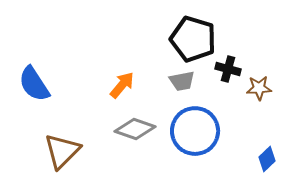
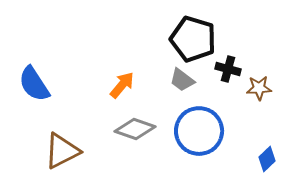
gray trapezoid: moved 1 px up; rotated 48 degrees clockwise
blue circle: moved 4 px right
brown triangle: rotated 18 degrees clockwise
